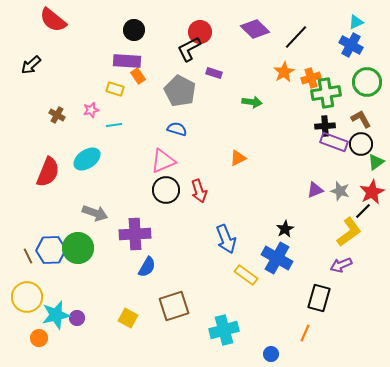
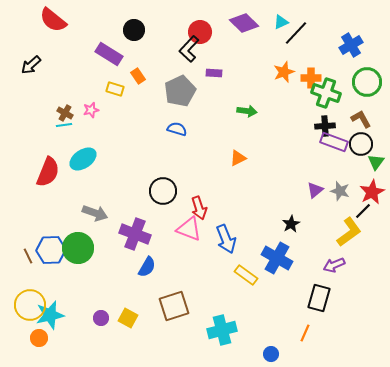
cyan triangle at (356, 22): moved 75 px left
purple diamond at (255, 29): moved 11 px left, 6 px up
black line at (296, 37): moved 4 px up
blue cross at (351, 45): rotated 30 degrees clockwise
black L-shape at (189, 49): rotated 20 degrees counterclockwise
purple rectangle at (127, 61): moved 18 px left, 7 px up; rotated 28 degrees clockwise
orange star at (284, 72): rotated 10 degrees clockwise
purple rectangle at (214, 73): rotated 14 degrees counterclockwise
orange cross at (311, 78): rotated 18 degrees clockwise
gray pentagon at (180, 91): rotated 20 degrees clockwise
green cross at (326, 93): rotated 28 degrees clockwise
green arrow at (252, 102): moved 5 px left, 9 px down
brown cross at (57, 115): moved 8 px right, 2 px up
cyan line at (114, 125): moved 50 px left
cyan ellipse at (87, 159): moved 4 px left
pink triangle at (163, 161): moved 26 px right, 68 px down; rotated 44 degrees clockwise
green triangle at (376, 162): rotated 18 degrees counterclockwise
black circle at (166, 190): moved 3 px left, 1 px down
purple triangle at (315, 190): rotated 18 degrees counterclockwise
red arrow at (199, 191): moved 17 px down
black star at (285, 229): moved 6 px right, 5 px up
purple cross at (135, 234): rotated 24 degrees clockwise
purple arrow at (341, 265): moved 7 px left
yellow circle at (27, 297): moved 3 px right, 8 px down
cyan star at (56, 315): moved 6 px left
purple circle at (77, 318): moved 24 px right
cyan cross at (224, 330): moved 2 px left
